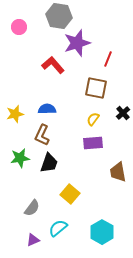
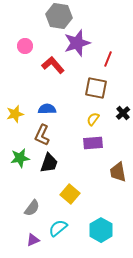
pink circle: moved 6 px right, 19 px down
cyan hexagon: moved 1 px left, 2 px up
